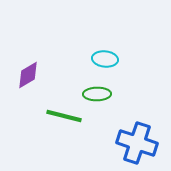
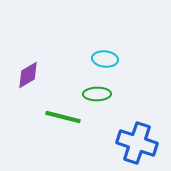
green line: moved 1 px left, 1 px down
